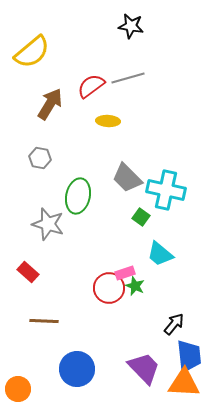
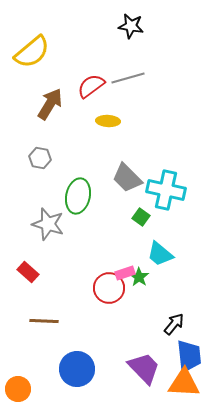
green star: moved 4 px right, 9 px up; rotated 12 degrees clockwise
